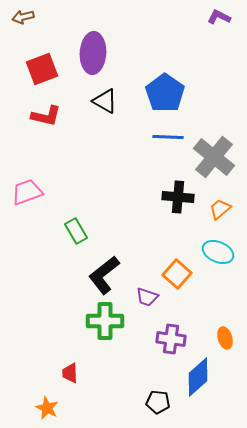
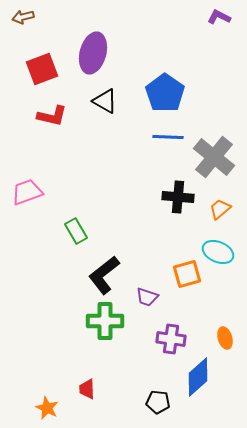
purple ellipse: rotated 12 degrees clockwise
red L-shape: moved 6 px right
orange square: moved 10 px right; rotated 32 degrees clockwise
red trapezoid: moved 17 px right, 16 px down
